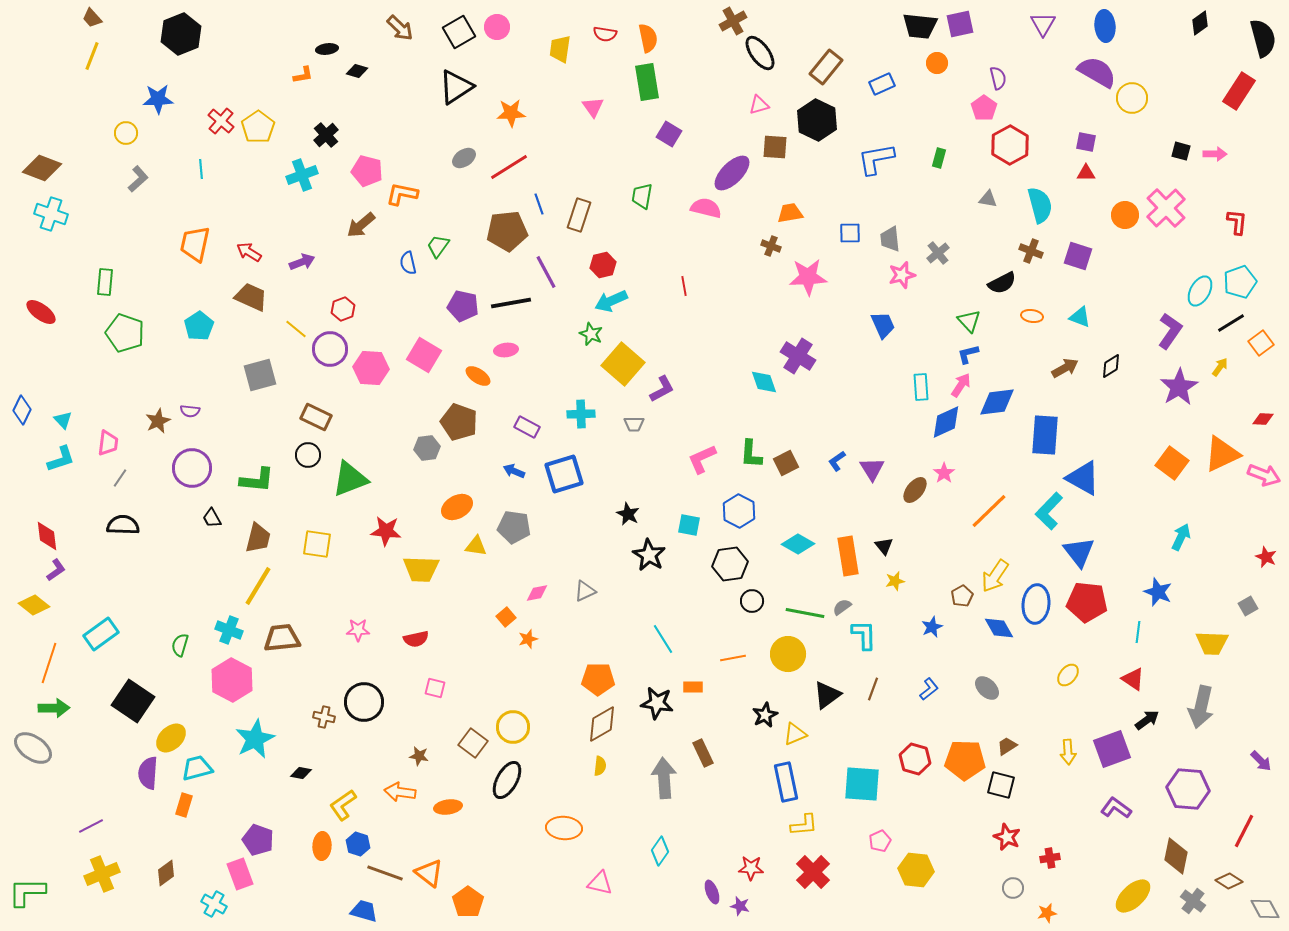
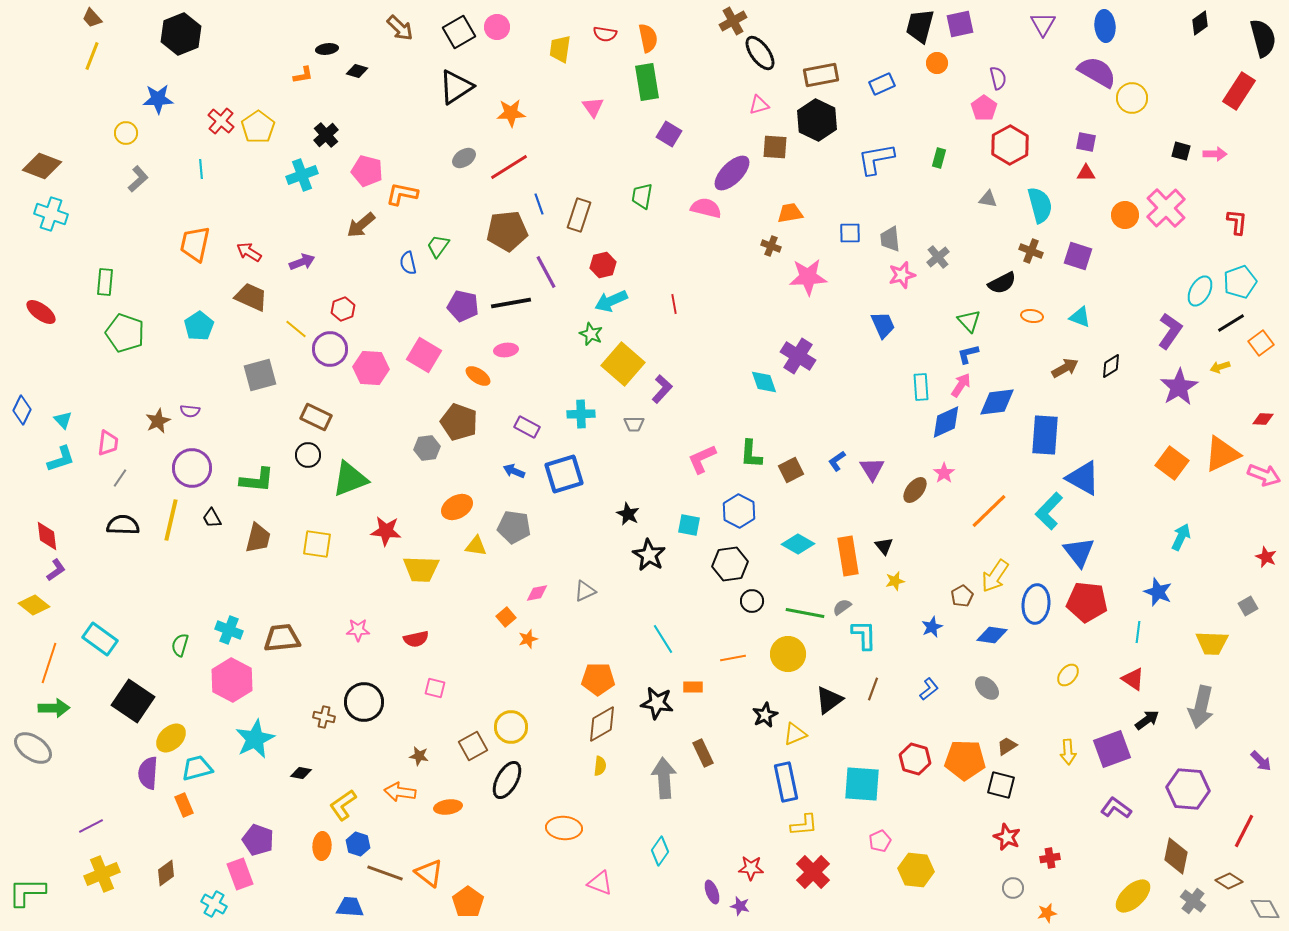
black trapezoid at (920, 26): rotated 99 degrees clockwise
brown rectangle at (826, 67): moved 5 px left, 8 px down; rotated 40 degrees clockwise
brown diamond at (42, 168): moved 2 px up
gray cross at (938, 253): moved 4 px down
red line at (684, 286): moved 10 px left, 18 px down
yellow arrow at (1220, 367): rotated 144 degrees counterclockwise
purple L-shape at (662, 389): rotated 20 degrees counterclockwise
brown square at (786, 463): moved 5 px right, 7 px down
yellow line at (258, 586): moved 87 px left, 66 px up; rotated 18 degrees counterclockwise
blue diamond at (999, 628): moved 7 px left, 7 px down; rotated 52 degrees counterclockwise
cyan rectangle at (101, 634): moved 1 px left, 5 px down; rotated 72 degrees clockwise
black triangle at (827, 695): moved 2 px right, 5 px down
yellow circle at (513, 727): moved 2 px left
brown square at (473, 743): moved 3 px down; rotated 24 degrees clockwise
orange rectangle at (184, 805): rotated 40 degrees counterclockwise
pink triangle at (600, 883): rotated 8 degrees clockwise
blue trapezoid at (364, 911): moved 14 px left, 4 px up; rotated 12 degrees counterclockwise
